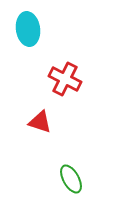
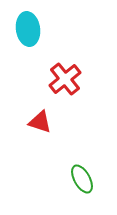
red cross: rotated 24 degrees clockwise
green ellipse: moved 11 px right
